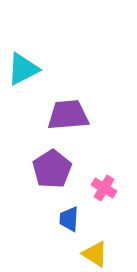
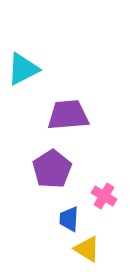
pink cross: moved 8 px down
yellow triangle: moved 8 px left, 5 px up
